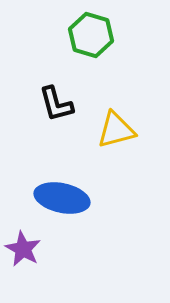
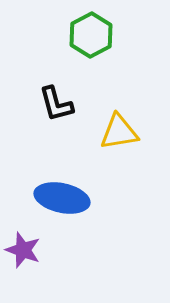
green hexagon: rotated 15 degrees clockwise
yellow triangle: moved 3 px right, 2 px down; rotated 6 degrees clockwise
purple star: moved 1 px down; rotated 9 degrees counterclockwise
